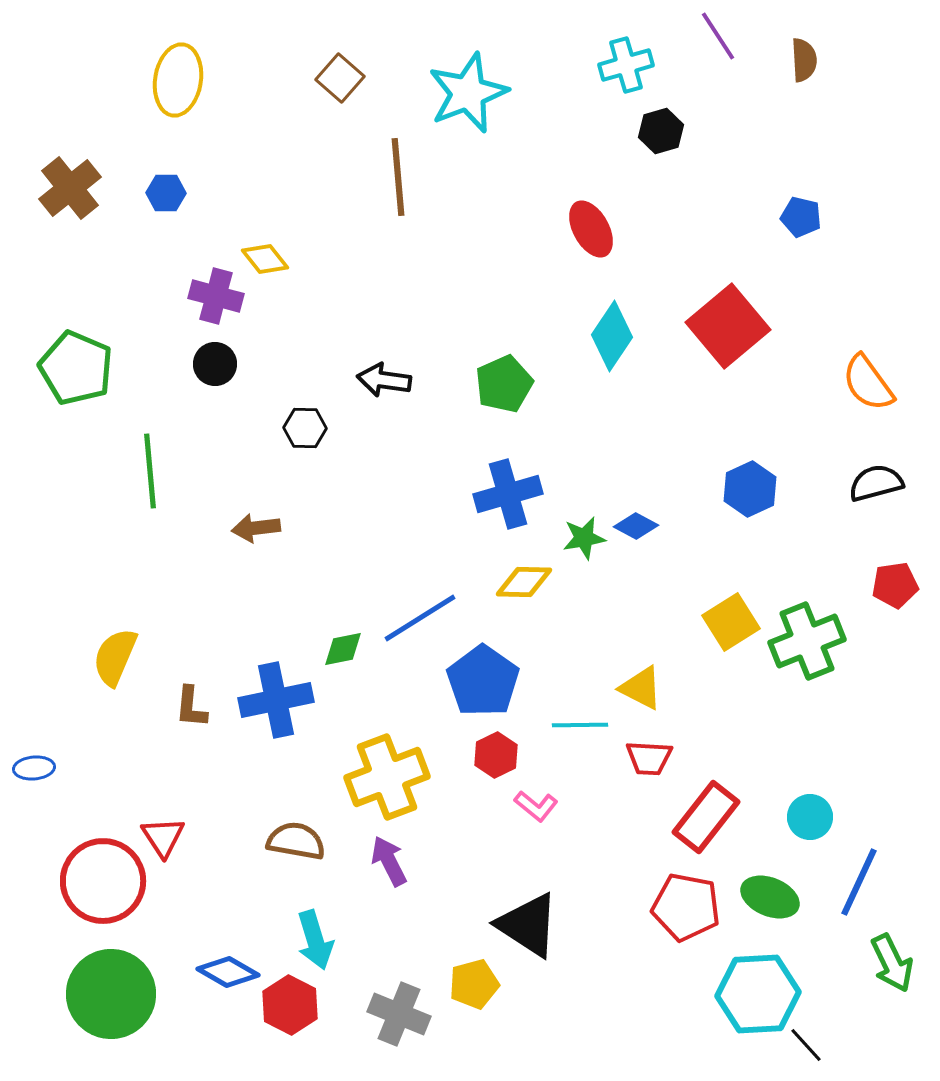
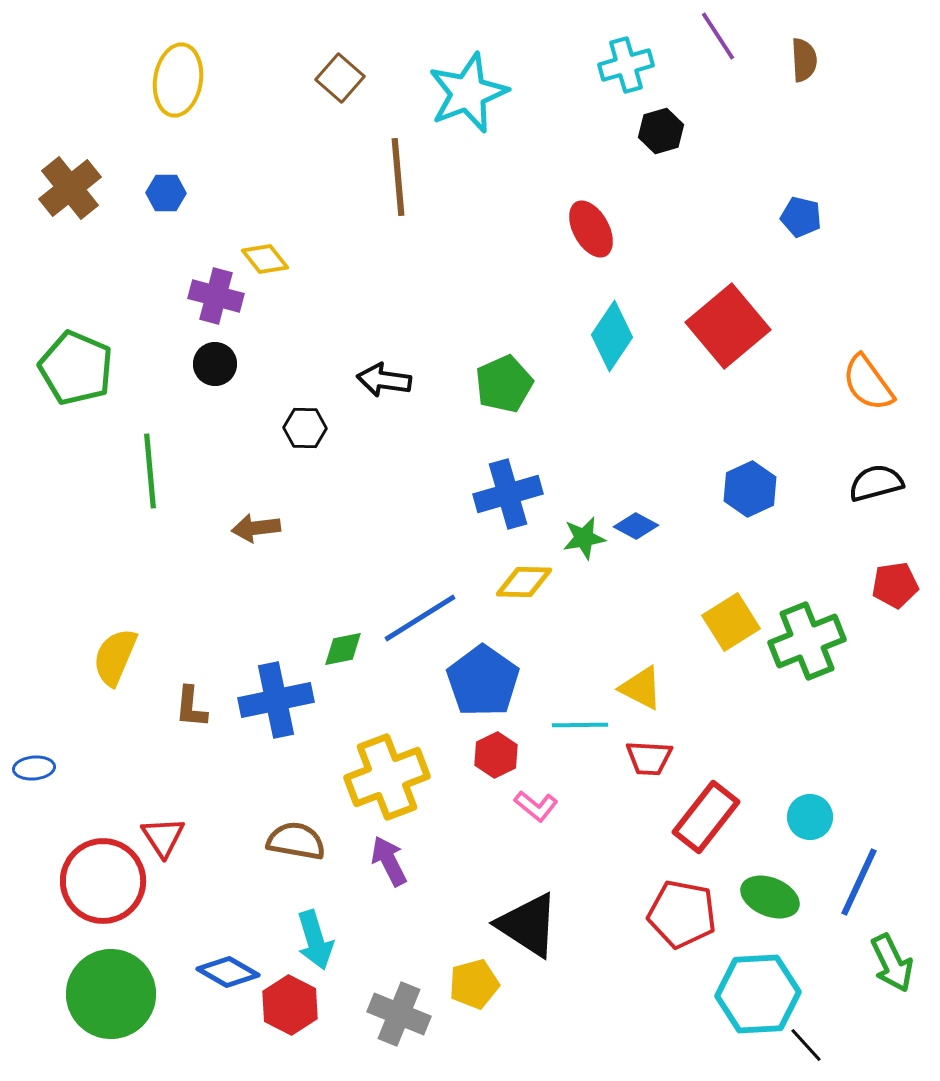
red pentagon at (686, 907): moved 4 px left, 7 px down
